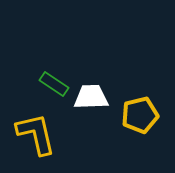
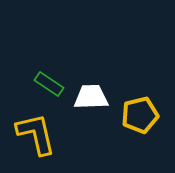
green rectangle: moved 5 px left
